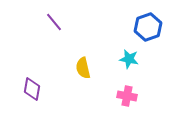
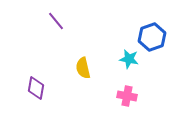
purple line: moved 2 px right, 1 px up
blue hexagon: moved 4 px right, 10 px down
purple diamond: moved 4 px right, 1 px up
